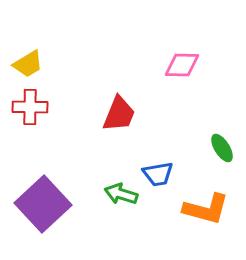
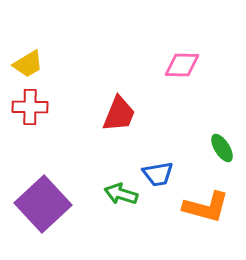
orange L-shape: moved 2 px up
